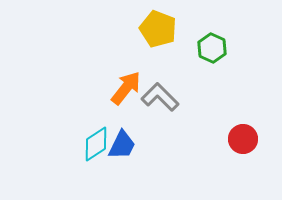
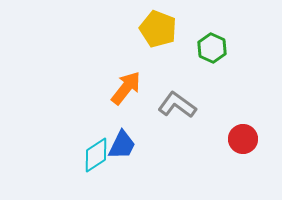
gray L-shape: moved 17 px right, 8 px down; rotated 9 degrees counterclockwise
cyan diamond: moved 11 px down
